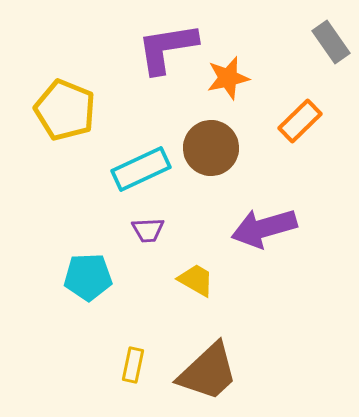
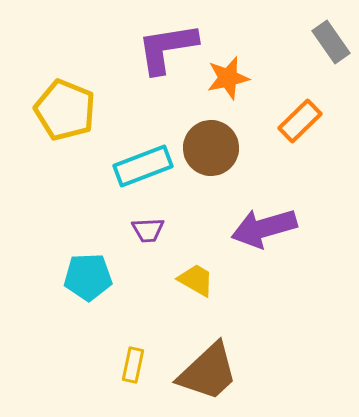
cyan rectangle: moved 2 px right, 3 px up; rotated 4 degrees clockwise
